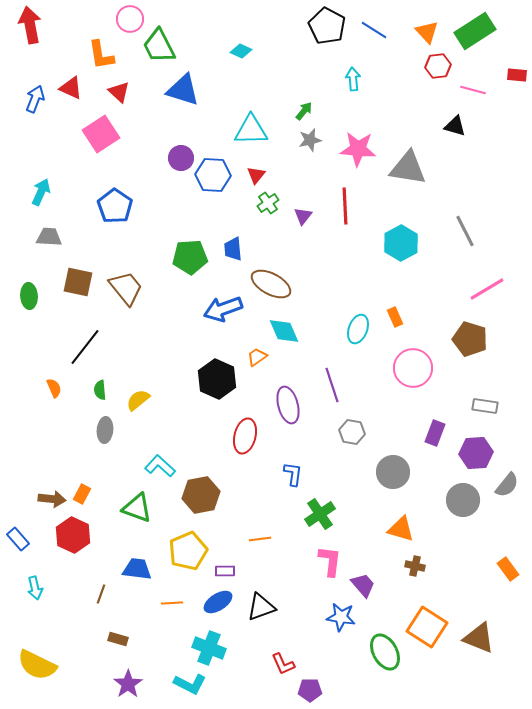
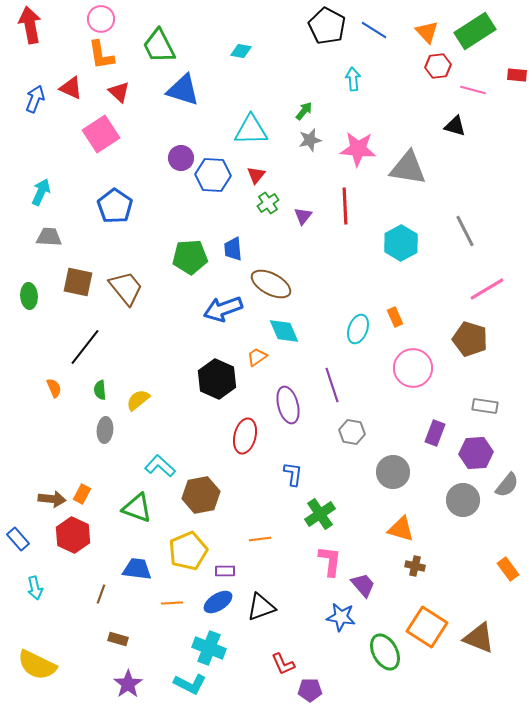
pink circle at (130, 19): moved 29 px left
cyan diamond at (241, 51): rotated 15 degrees counterclockwise
